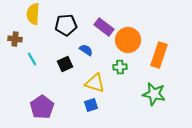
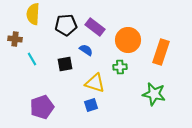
purple rectangle: moved 9 px left
orange rectangle: moved 2 px right, 3 px up
black square: rotated 14 degrees clockwise
purple pentagon: rotated 15 degrees clockwise
